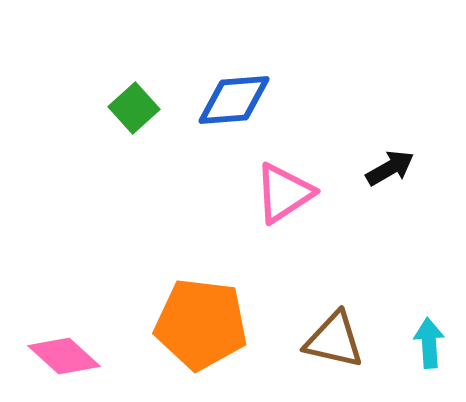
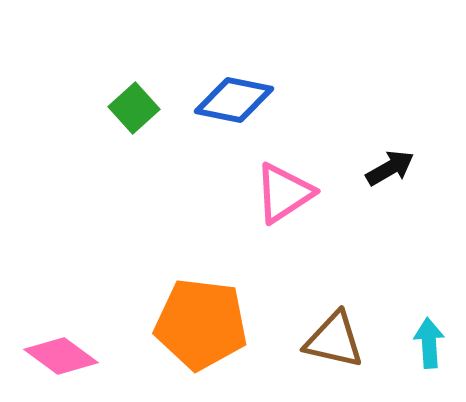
blue diamond: rotated 16 degrees clockwise
pink diamond: moved 3 px left; rotated 6 degrees counterclockwise
